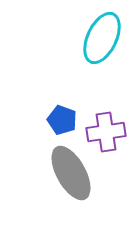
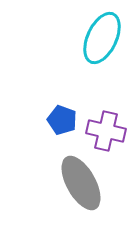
purple cross: moved 1 px up; rotated 21 degrees clockwise
gray ellipse: moved 10 px right, 10 px down
